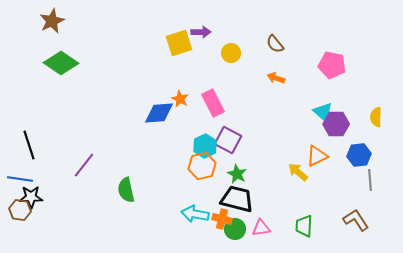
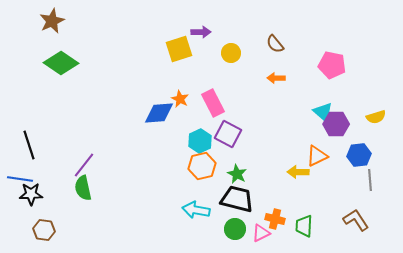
yellow square: moved 6 px down
orange arrow: rotated 18 degrees counterclockwise
yellow semicircle: rotated 108 degrees counterclockwise
purple square: moved 6 px up
cyan hexagon: moved 5 px left, 5 px up
yellow arrow: rotated 40 degrees counterclockwise
green semicircle: moved 43 px left, 2 px up
black star: moved 3 px up
brown hexagon: moved 24 px right, 20 px down
cyan arrow: moved 1 px right, 4 px up
orange cross: moved 53 px right
pink triangle: moved 5 px down; rotated 18 degrees counterclockwise
